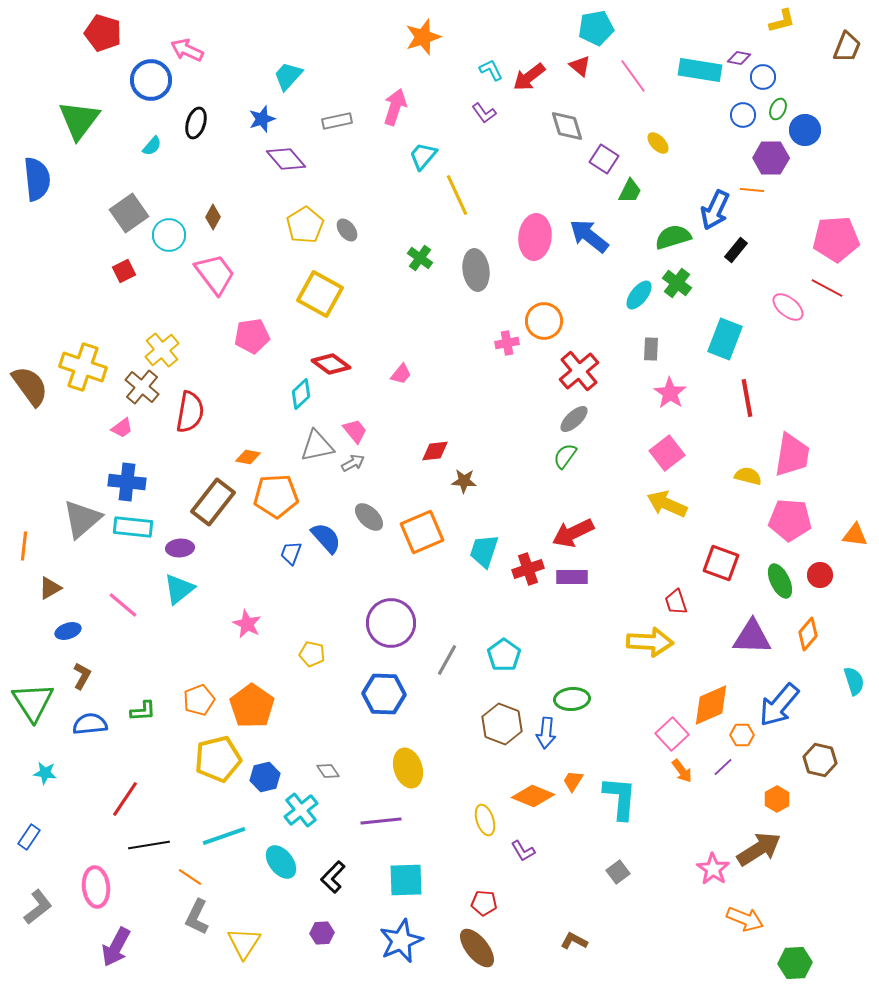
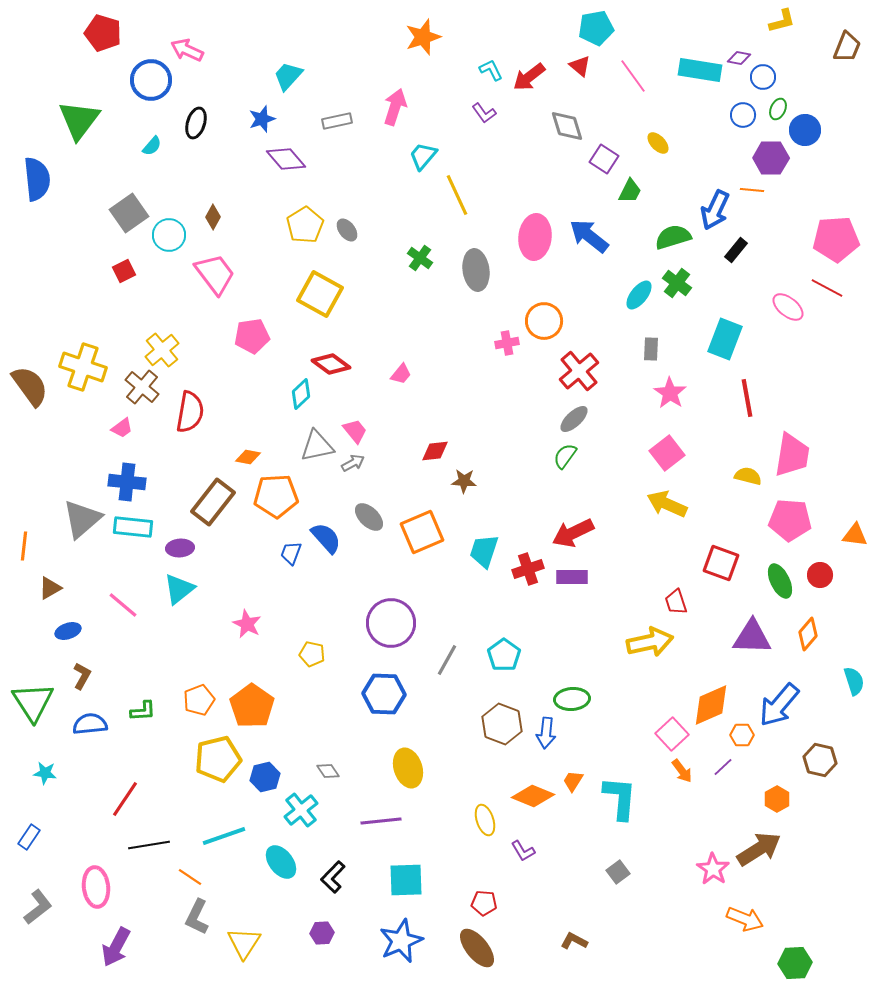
yellow arrow at (650, 642): rotated 15 degrees counterclockwise
